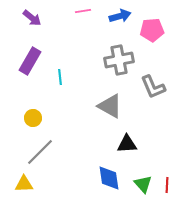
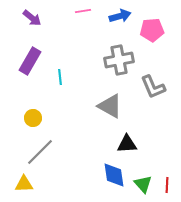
blue diamond: moved 5 px right, 3 px up
